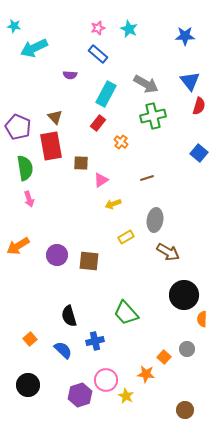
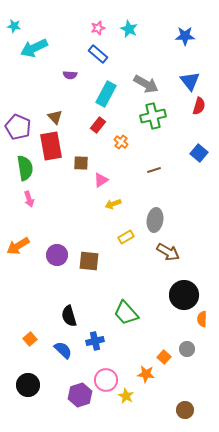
red rectangle at (98, 123): moved 2 px down
brown line at (147, 178): moved 7 px right, 8 px up
